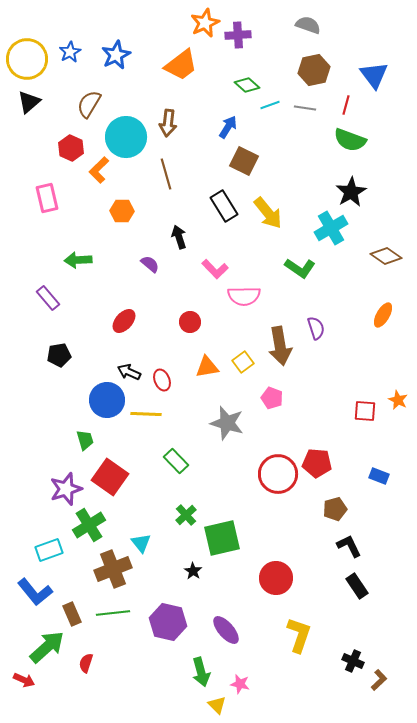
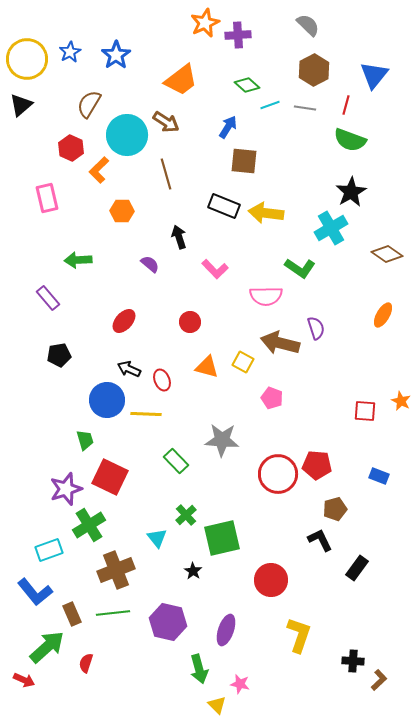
gray semicircle at (308, 25): rotated 25 degrees clockwise
blue star at (116, 55): rotated 8 degrees counterclockwise
orange trapezoid at (181, 65): moved 15 px down
brown hexagon at (314, 70): rotated 16 degrees counterclockwise
blue triangle at (374, 75): rotated 16 degrees clockwise
black triangle at (29, 102): moved 8 px left, 3 px down
brown arrow at (168, 123): moved 2 px left, 1 px up; rotated 64 degrees counterclockwise
cyan circle at (126, 137): moved 1 px right, 2 px up
brown square at (244, 161): rotated 20 degrees counterclockwise
black rectangle at (224, 206): rotated 36 degrees counterclockwise
yellow arrow at (268, 213): moved 2 px left; rotated 136 degrees clockwise
brown diamond at (386, 256): moved 1 px right, 2 px up
pink semicircle at (244, 296): moved 22 px right
brown arrow at (280, 346): moved 3 px up; rotated 114 degrees clockwise
yellow square at (243, 362): rotated 25 degrees counterclockwise
orange triangle at (207, 367): rotated 25 degrees clockwise
black arrow at (129, 372): moved 3 px up
orange star at (398, 400): moved 3 px right, 1 px down
gray star at (227, 423): moved 5 px left, 17 px down; rotated 12 degrees counterclockwise
red pentagon at (317, 463): moved 2 px down
red square at (110, 477): rotated 9 degrees counterclockwise
cyan triangle at (141, 543): moved 16 px right, 5 px up
black L-shape at (349, 546): moved 29 px left, 6 px up
brown cross at (113, 569): moved 3 px right, 1 px down
red circle at (276, 578): moved 5 px left, 2 px down
black rectangle at (357, 586): moved 18 px up; rotated 70 degrees clockwise
purple ellipse at (226, 630): rotated 60 degrees clockwise
black cross at (353, 661): rotated 20 degrees counterclockwise
green arrow at (201, 672): moved 2 px left, 3 px up
